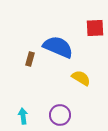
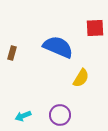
brown rectangle: moved 18 px left, 6 px up
yellow semicircle: rotated 90 degrees clockwise
cyan arrow: rotated 105 degrees counterclockwise
